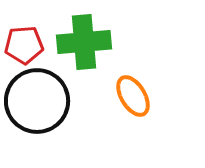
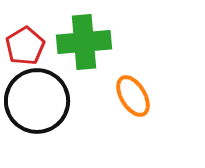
red pentagon: moved 1 px right, 1 px down; rotated 27 degrees counterclockwise
